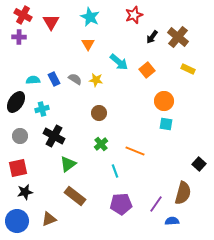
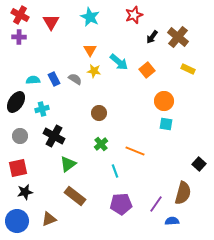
red cross: moved 3 px left
orange triangle: moved 2 px right, 6 px down
yellow star: moved 2 px left, 9 px up
